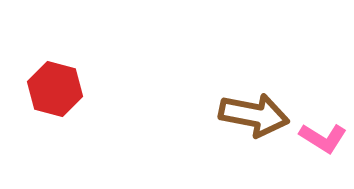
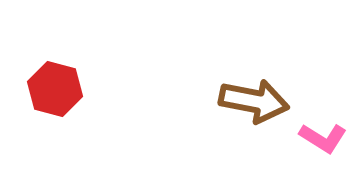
brown arrow: moved 14 px up
